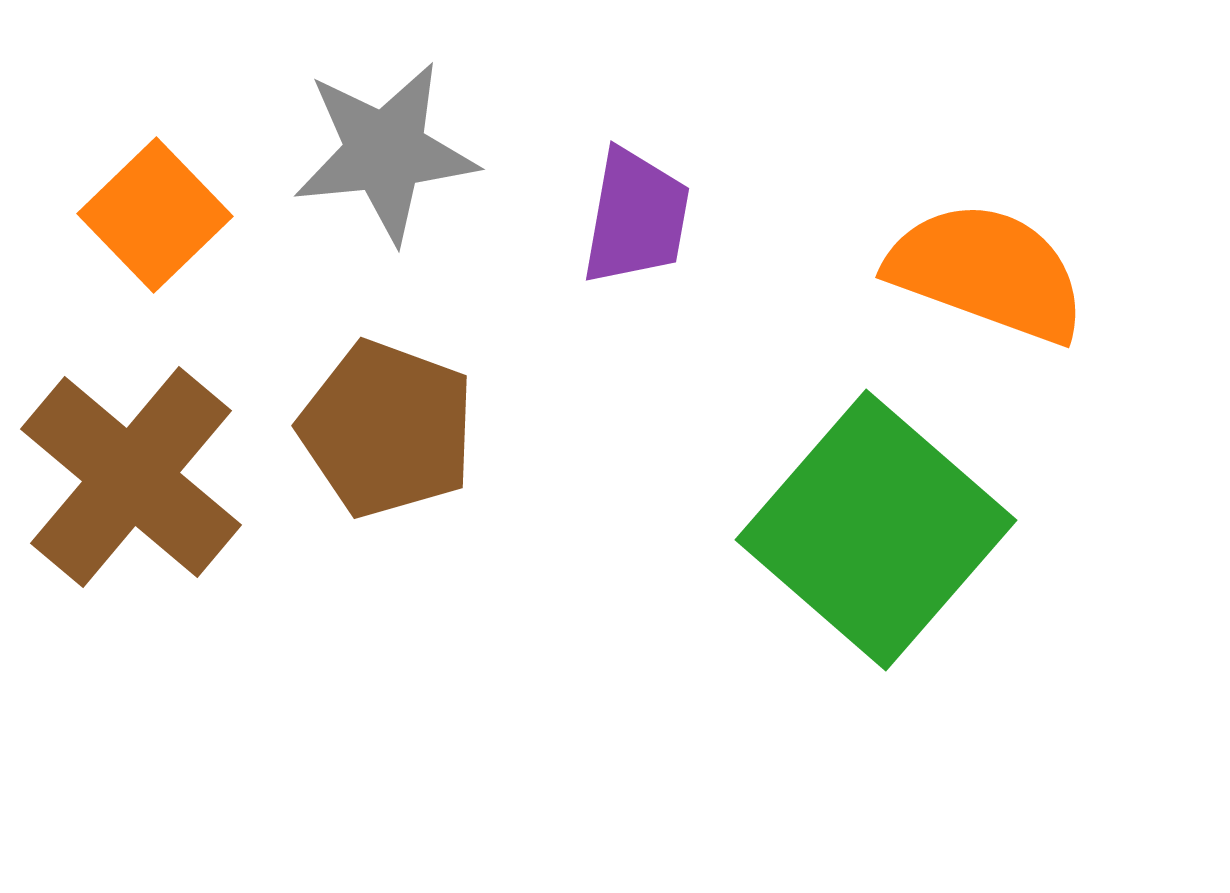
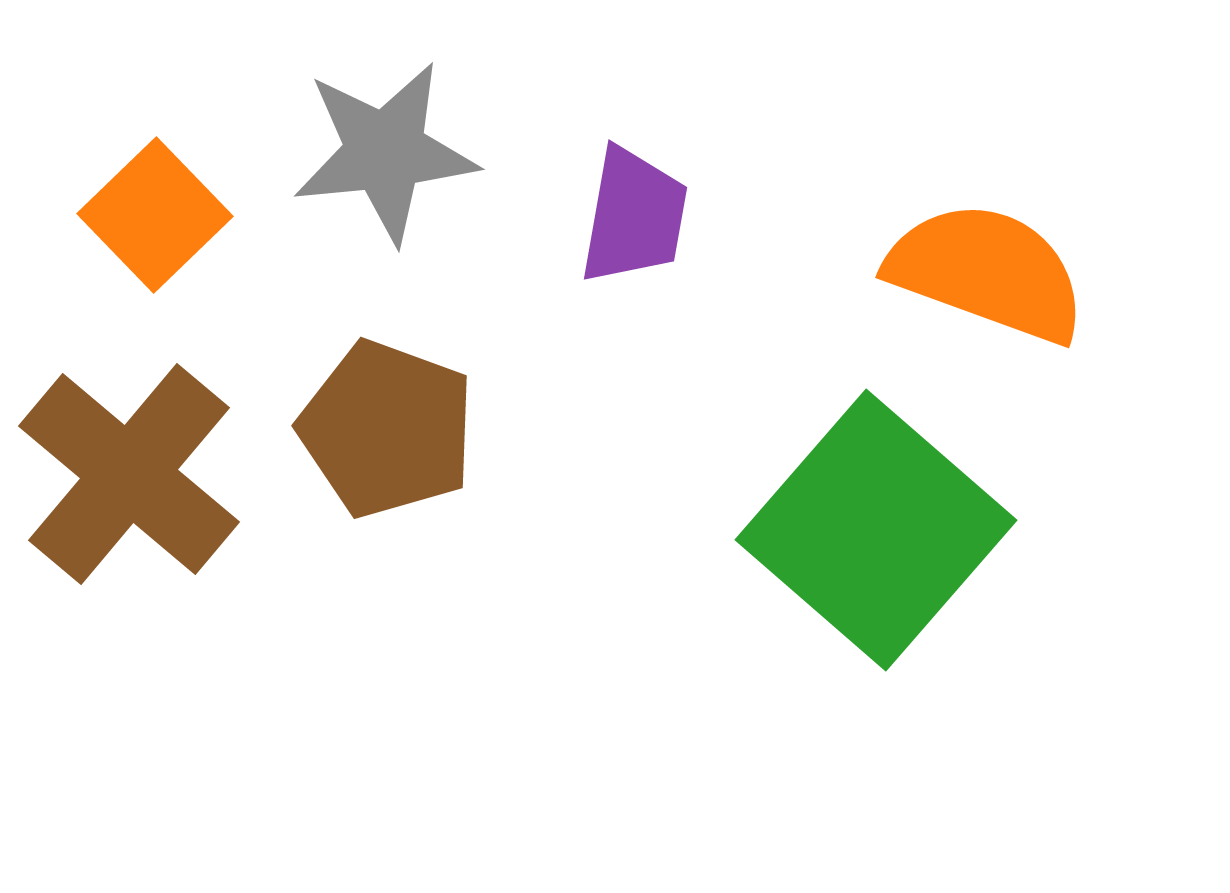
purple trapezoid: moved 2 px left, 1 px up
brown cross: moved 2 px left, 3 px up
